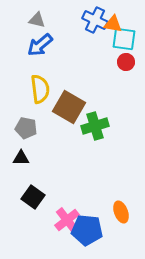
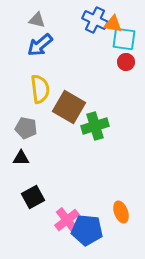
black square: rotated 25 degrees clockwise
